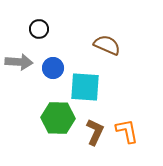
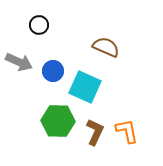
black circle: moved 4 px up
brown semicircle: moved 1 px left, 2 px down
gray arrow: rotated 20 degrees clockwise
blue circle: moved 3 px down
cyan square: rotated 20 degrees clockwise
green hexagon: moved 3 px down
